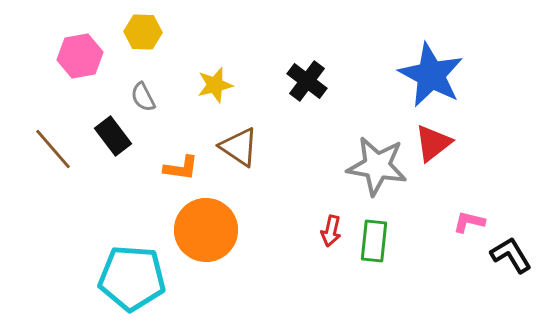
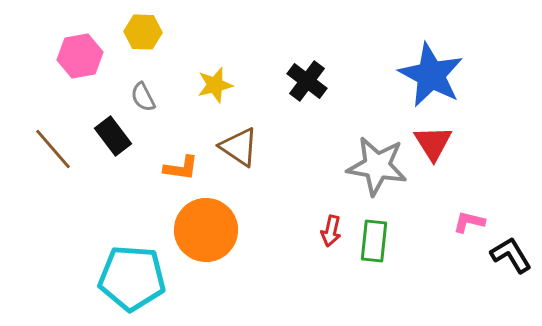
red triangle: rotated 24 degrees counterclockwise
